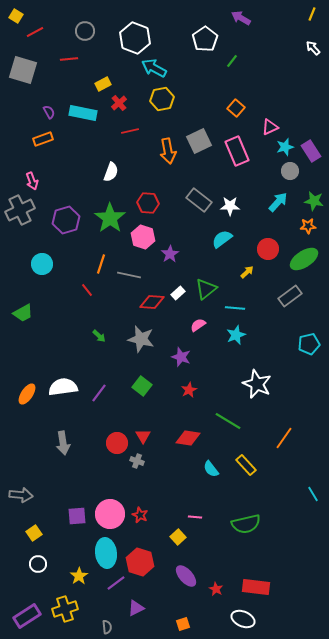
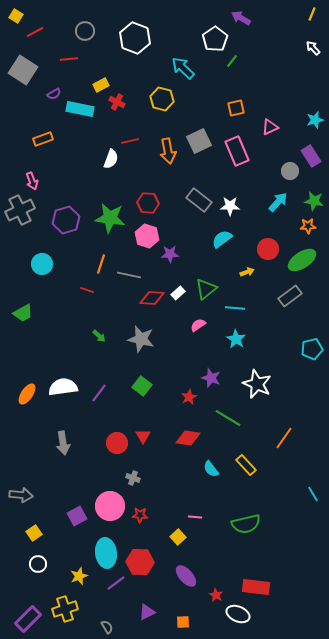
white pentagon at (205, 39): moved 10 px right
cyan arrow at (154, 68): moved 29 px right; rotated 15 degrees clockwise
gray square at (23, 70): rotated 16 degrees clockwise
yellow rectangle at (103, 84): moved 2 px left, 1 px down
yellow hexagon at (162, 99): rotated 25 degrees clockwise
red cross at (119, 103): moved 2 px left, 1 px up; rotated 21 degrees counterclockwise
orange square at (236, 108): rotated 36 degrees clockwise
purple semicircle at (49, 112): moved 5 px right, 18 px up; rotated 88 degrees clockwise
cyan rectangle at (83, 113): moved 3 px left, 4 px up
red line at (130, 131): moved 10 px down
cyan star at (285, 147): moved 30 px right, 27 px up
purple rectangle at (311, 151): moved 5 px down
white semicircle at (111, 172): moved 13 px up
green star at (110, 218): rotated 28 degrees counterclockwise
pink hexagon at (143, 237): moved 4 px right, 1 px up
purple star at (170, 254): rotated 30 degrees clockwise
green ellipse at (304, 259): moved 2 px left, 1 px down
yellow arrow at (247, 272): rotated 24 degrees clockwise
red line at (87, 290): rotated 32 degrees counterclockwise
red diamond at (152, 302): moved 4 px up
cyan star at (236, 335): moved 4 px down; rotated 18 degrees counterclockwise
cyan pentagon at (309, 344): moved 3 px right, 5 px down
purple star at (181, 357): moved 30 px right, 21 px down
red star at (189, 390): moved 7 px down
green line at (228, 421): moved 3 px up
gray cross at (137, 461): moved 4 px left, 17 px down
pink circle at (110, 514): moved 8 px up
red star at (140, 515): rotated 21 degrees counterclockwise
purple square at (77, 516): rotated 24 degrees counterclockwise
red hexagon at (140, 562): rotated 16 degrees counterclockwise
yellow star at (79, 576): rotated 12 degrees clockwise
red star at (216, 589): moved 6 px down
purple triangle at (136, 608): moved 11 px right, 4 px down
purple rectangle at (27, 616): moved 1 px right, 3 px down; rotated 12 degrees counterclockwise
white ellipse at (243, 619): moved 5 px left, 5 px up
orange square at (183, 624): moved 2 px up; rotated 16 degrees clockwise
gray semicircle at (107, 627): rotated 24 degrees counterclockwise
